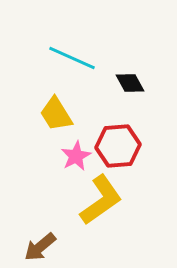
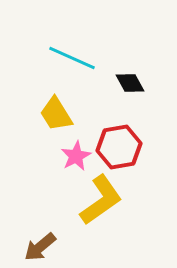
red hexagon: moved 1 px right, 1 px down; rotated 6 degrees counterclockwise
